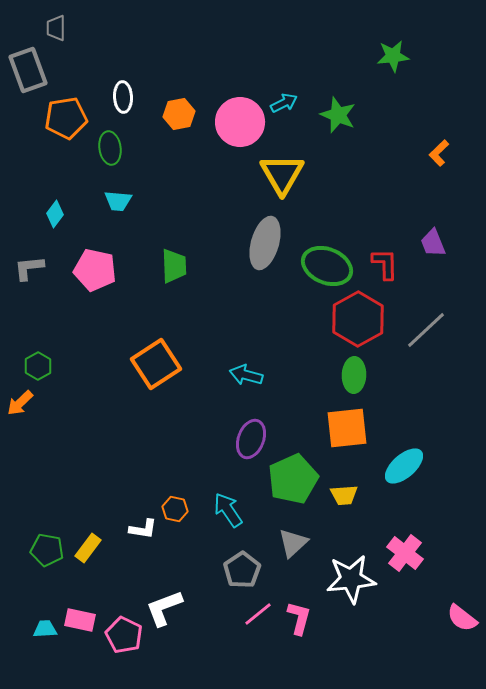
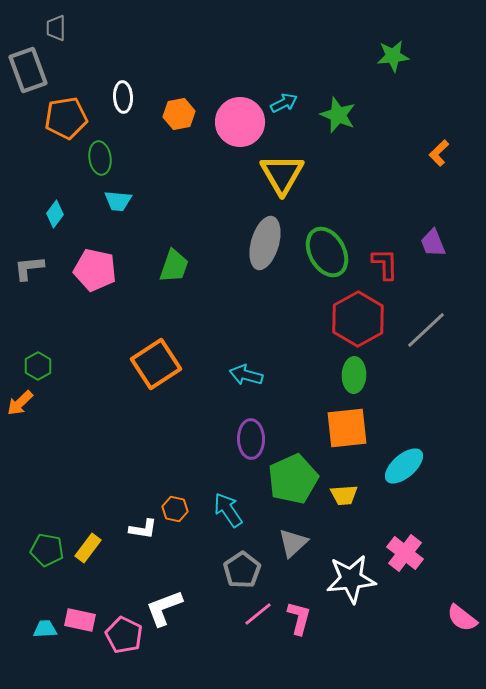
green ellipse at (110, 148): moved 10 px left, 10 px down
green trapezoid at (174, 266): rotated 21 degrees clockwise
green ellipse at (327, 266): moved 14 px up; rotated 39 degrees clockwise
purple ellipse at (251, 439): rotated 21 degrees counterclockwise
